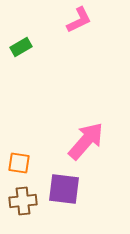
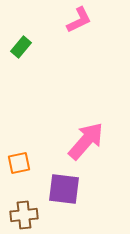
green rectangle: rotated 20 degrees counterclockwise
orange square: rotated 20 degrees counterclockwise
brown cross: moved 1 px right, 14 px down
